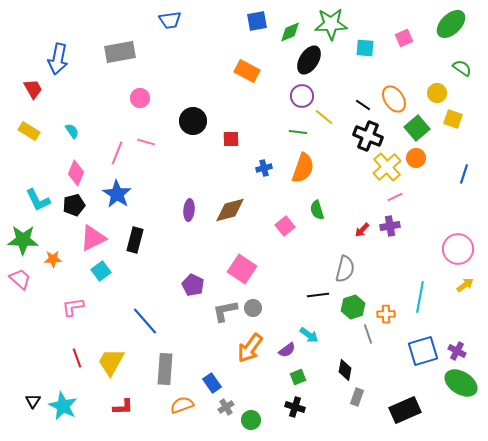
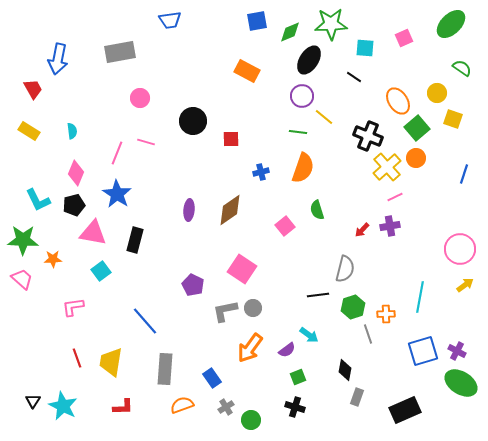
orange ellipse at (394, 99): moved 4 px right, 2 px down
black line at (363, 105): moved 9 px left, 28 px up
cyan semicircle at (72, 131): rotated 28 degrees clockwise
blue cross at (264, 168): moved 3 px left, 4 px down
brown diamond at (230, 210): rotated 20 degrees counterclockwise
pink triangle at (93, 238): moved 5 px up; rotated 36 degrees clockwise
pink circle at (458, 249): moved 2 px right
pink trapezoid at (20, 279): moved 2 px right
yellow trapezoid at (111, 362): rotated 20 degrees counterclockwise
blue rectangle at (212, 383): moved 5 px up
